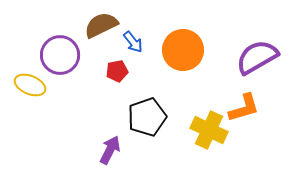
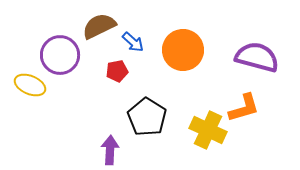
brown semicircle: moved 2 px left, 1 px down
blue arrow: rotated 10 degrees counterclockwise
purple semicircle: rotated 45 degrees clockwise
black pentagon: rotated 21 degrees counterclockwise
yellow cross: moved 1 px left
purple arrow: rotated 24 degrees counterclockwise
